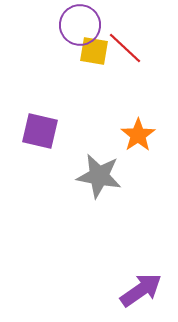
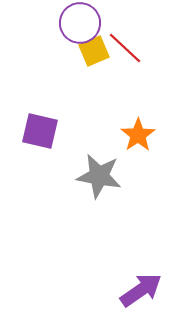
purple circle: moved 2 px up
yellow square: rotated 32 degrees counterclockwise
